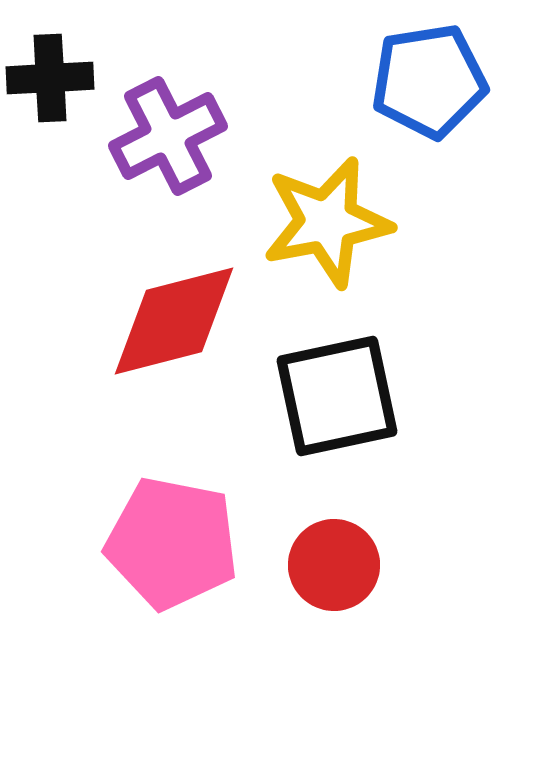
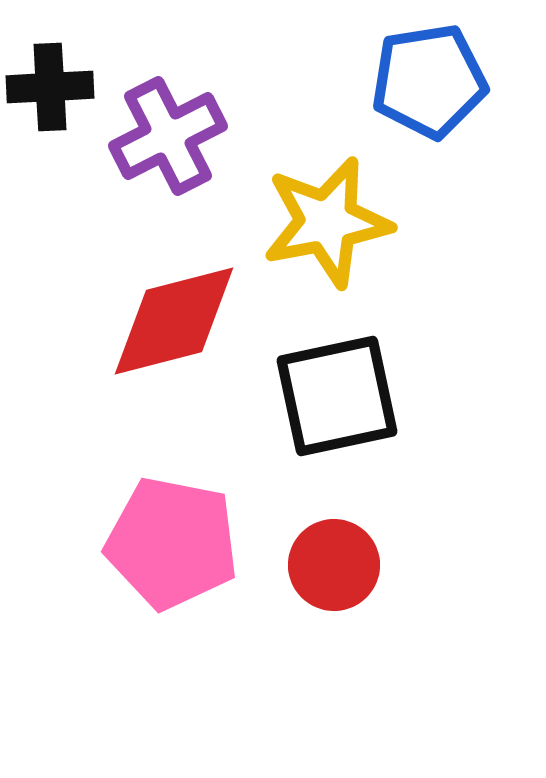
black cross: moved 9 px down
